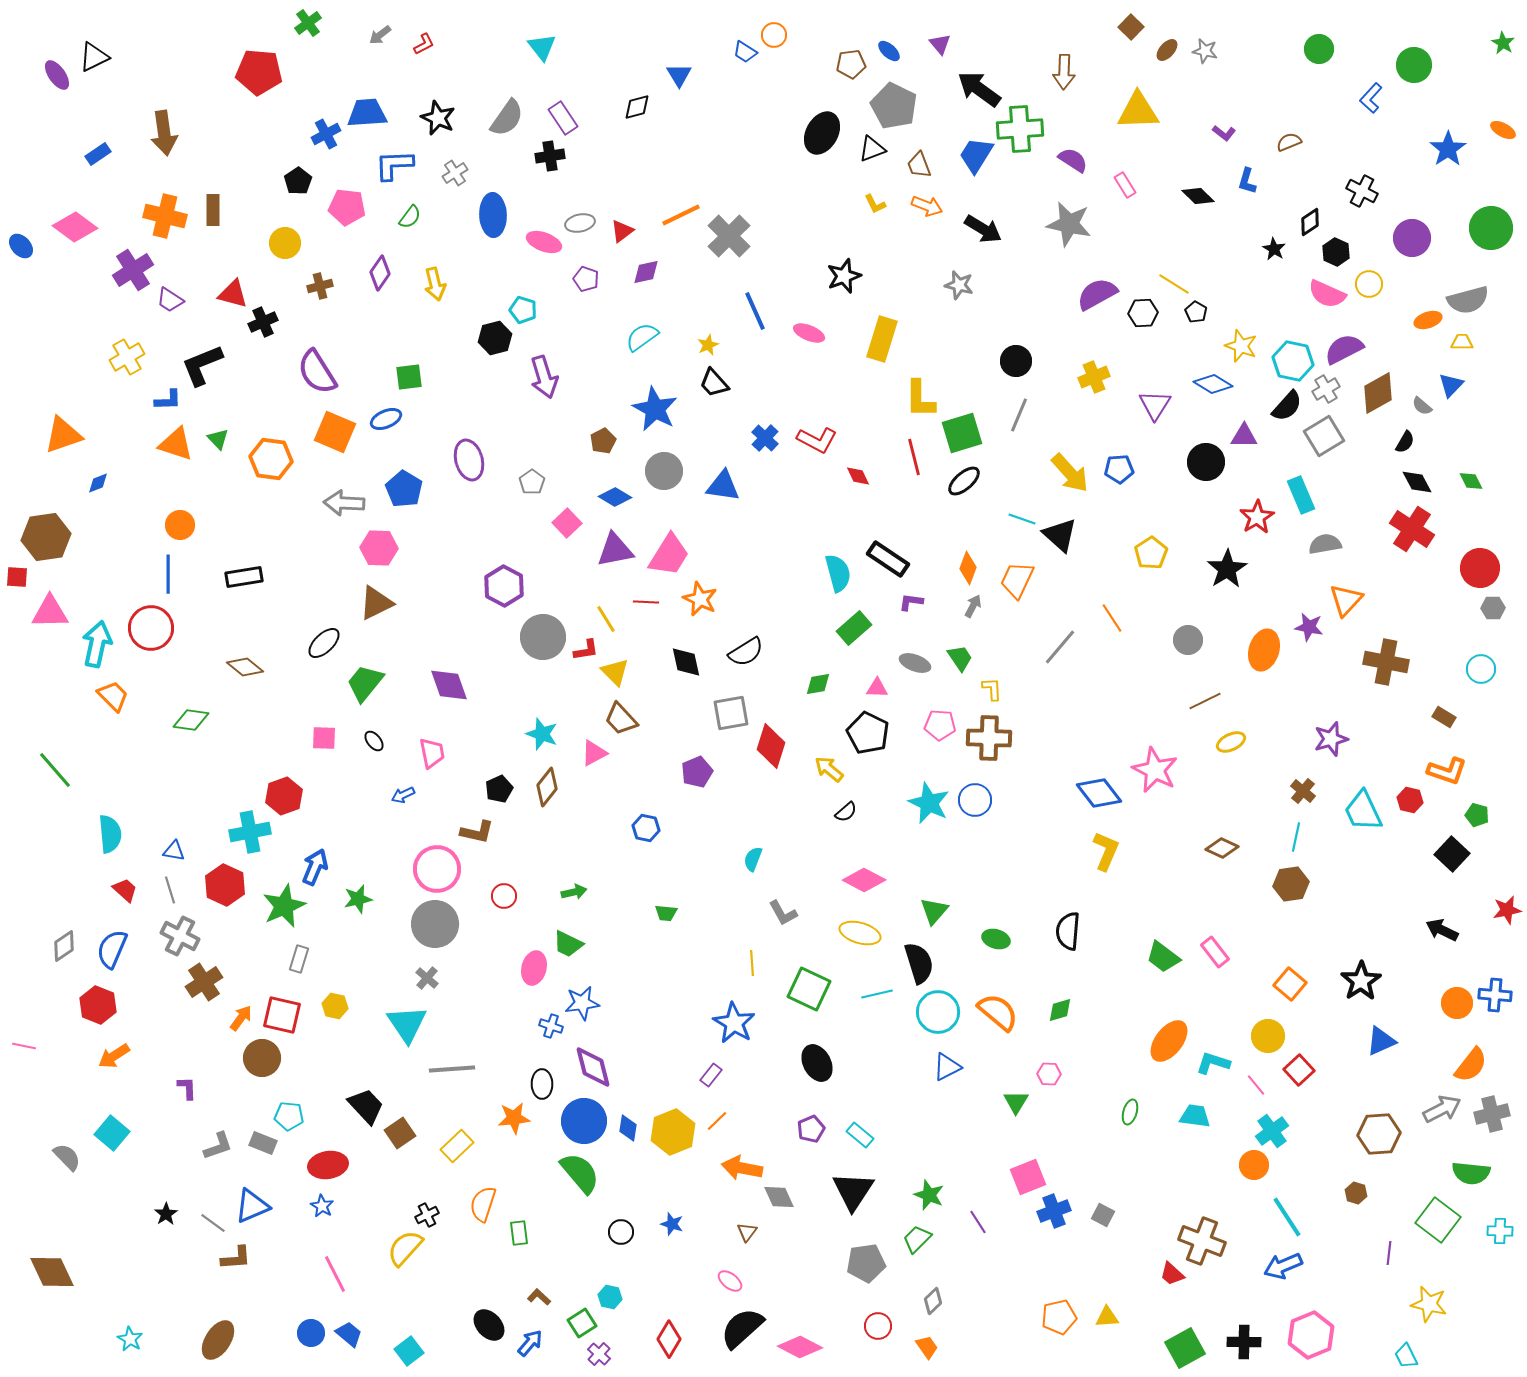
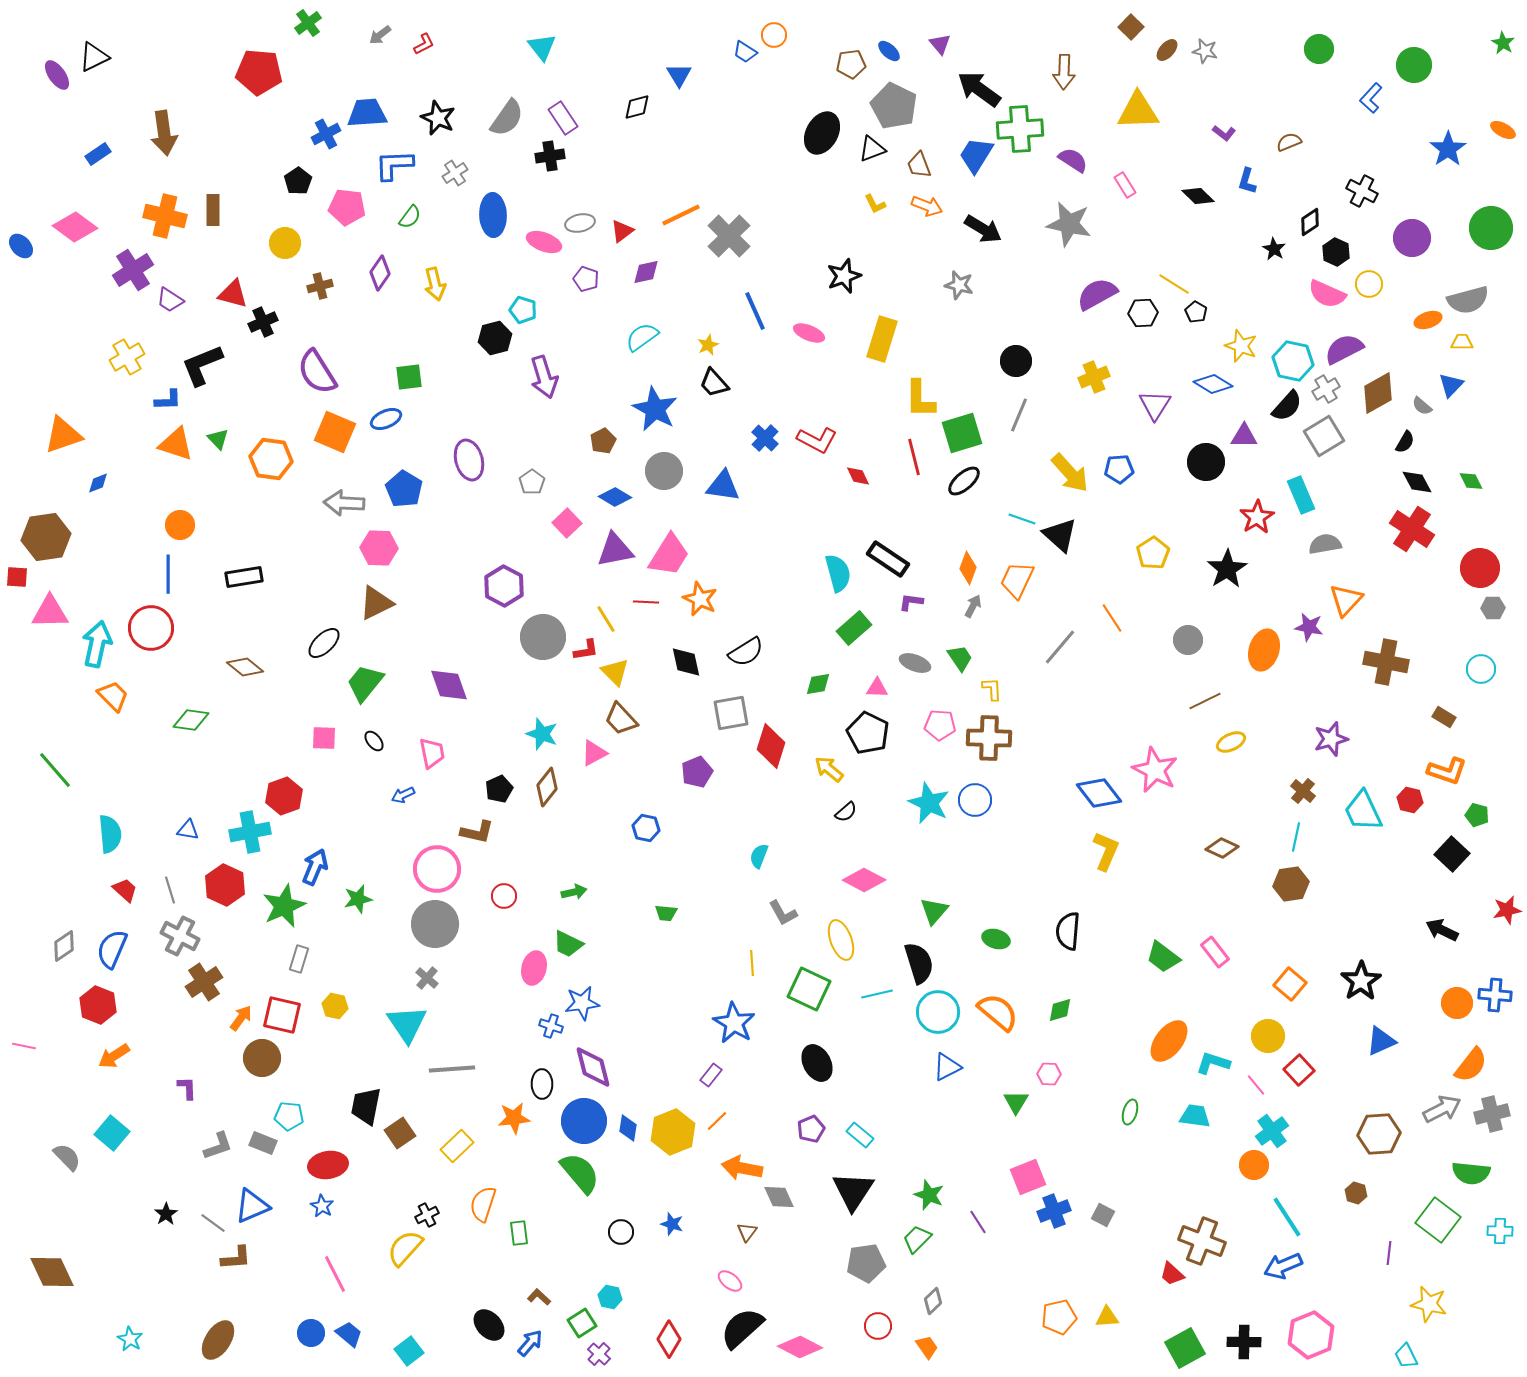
yellow pentagon at (1151, 553): moved 2 px right
blue triangle at (174, 851): moved 14 px right, 21 px up
cyan semicircle at (753, 859): moved 6 px right, 3 px up
yellow ellipse at (860, 933): moved 19 px left, 7 px down; rotated 54 degrees clockwise
black trapezoid at (366, 1106): rotated 126 degrees counterclockwise
